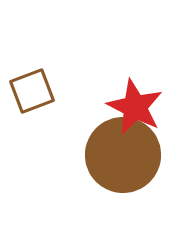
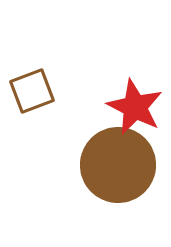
brown circle: moved 5 px left, 10 px down
